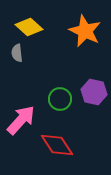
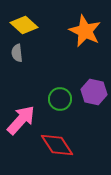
yellow diamond: moved 5 px left, 2 px up
